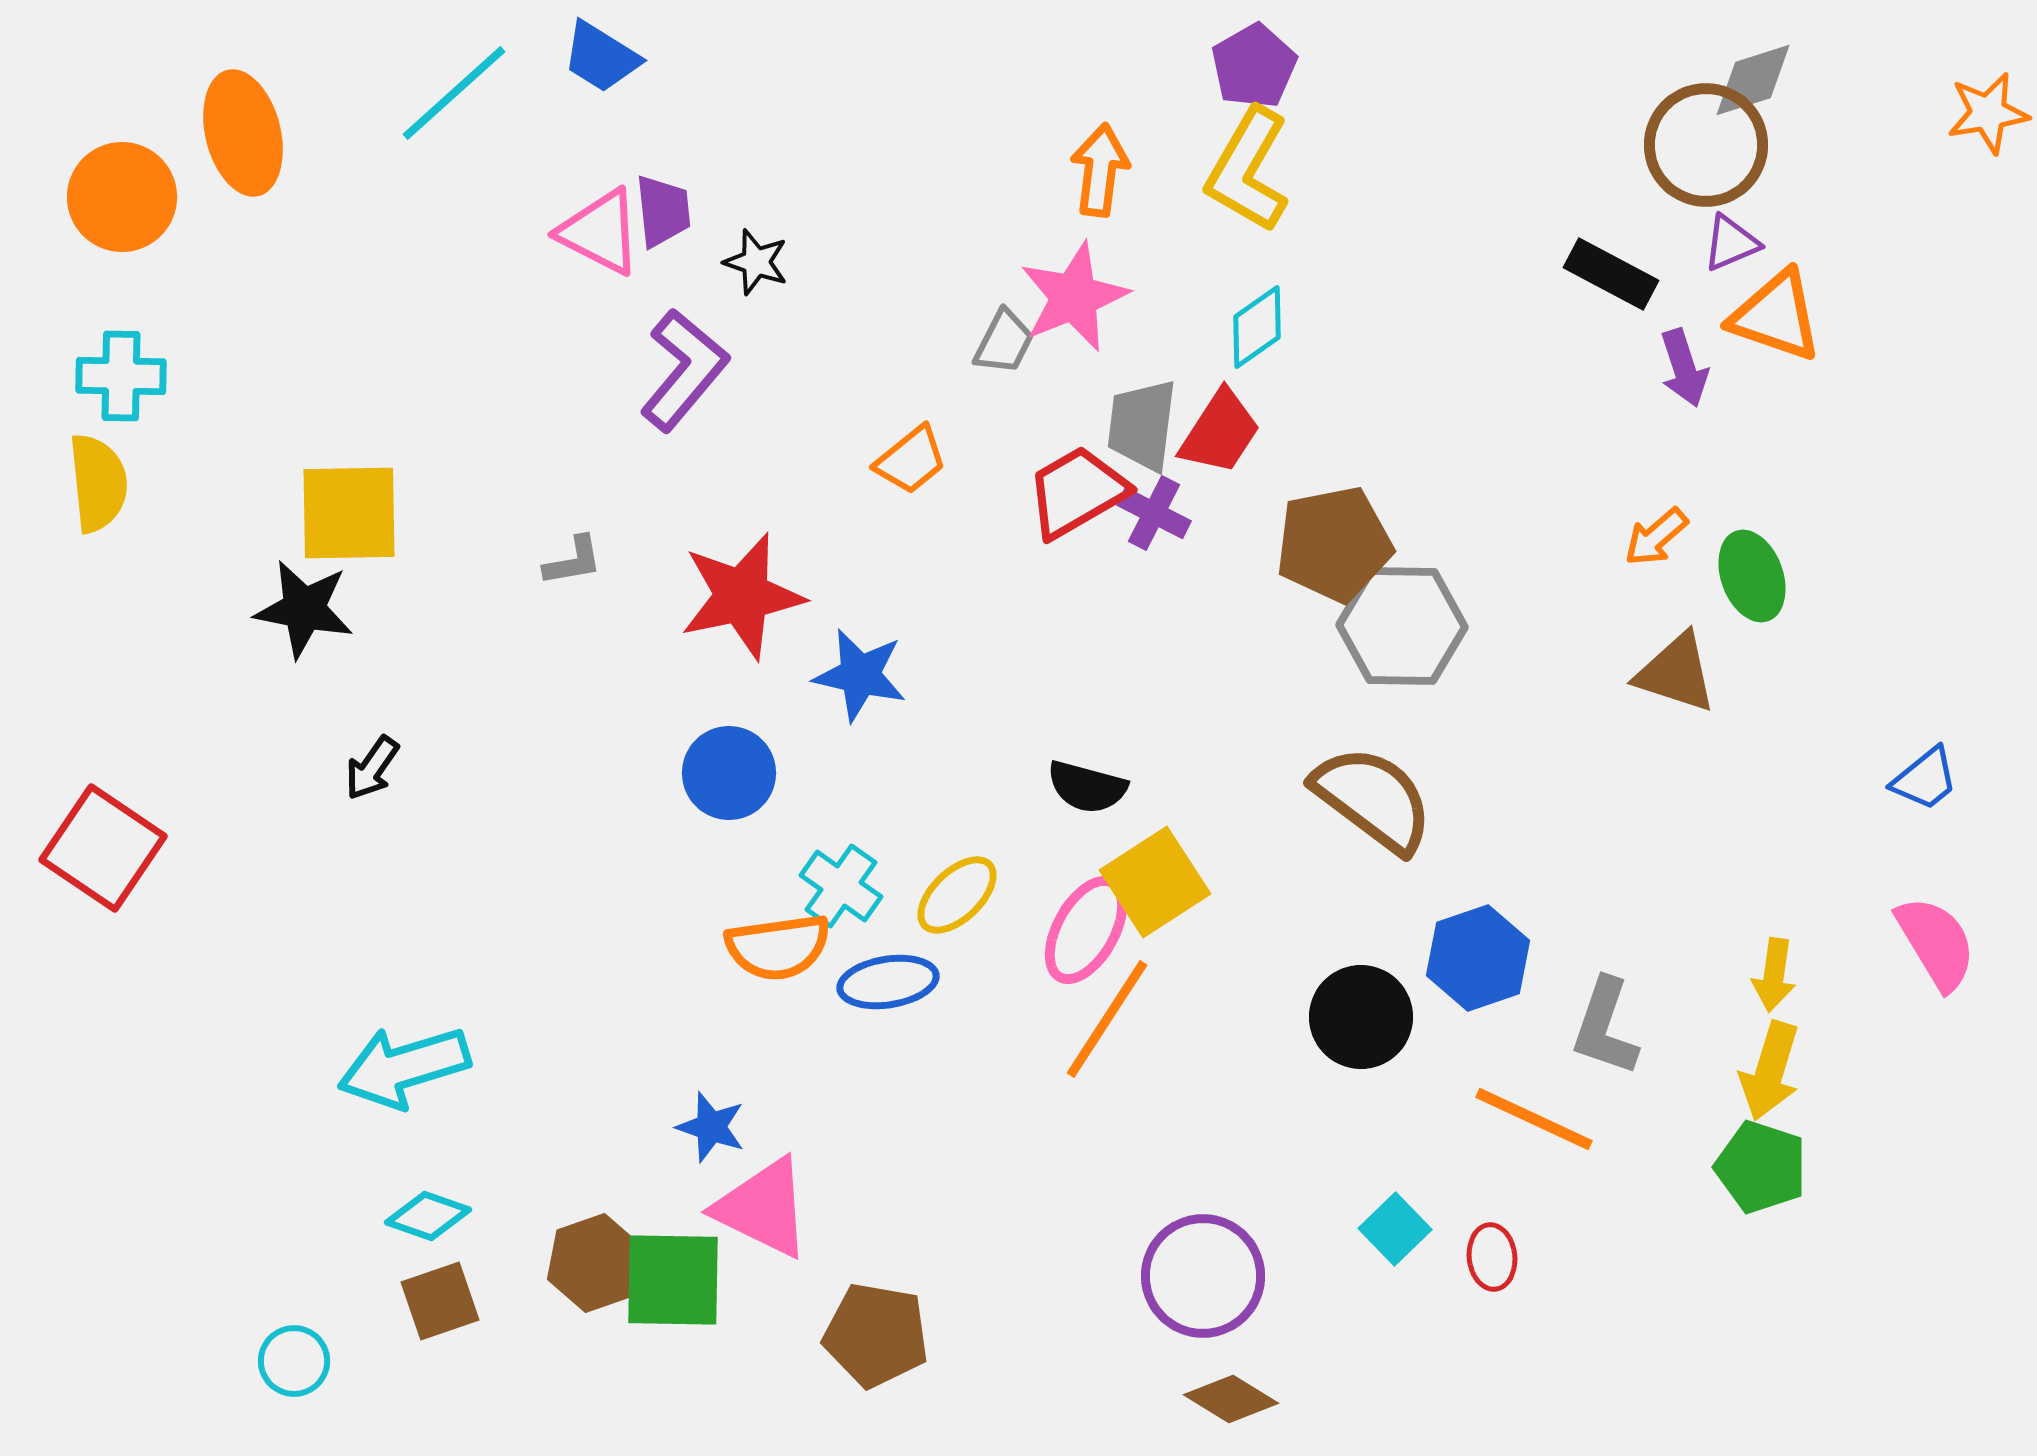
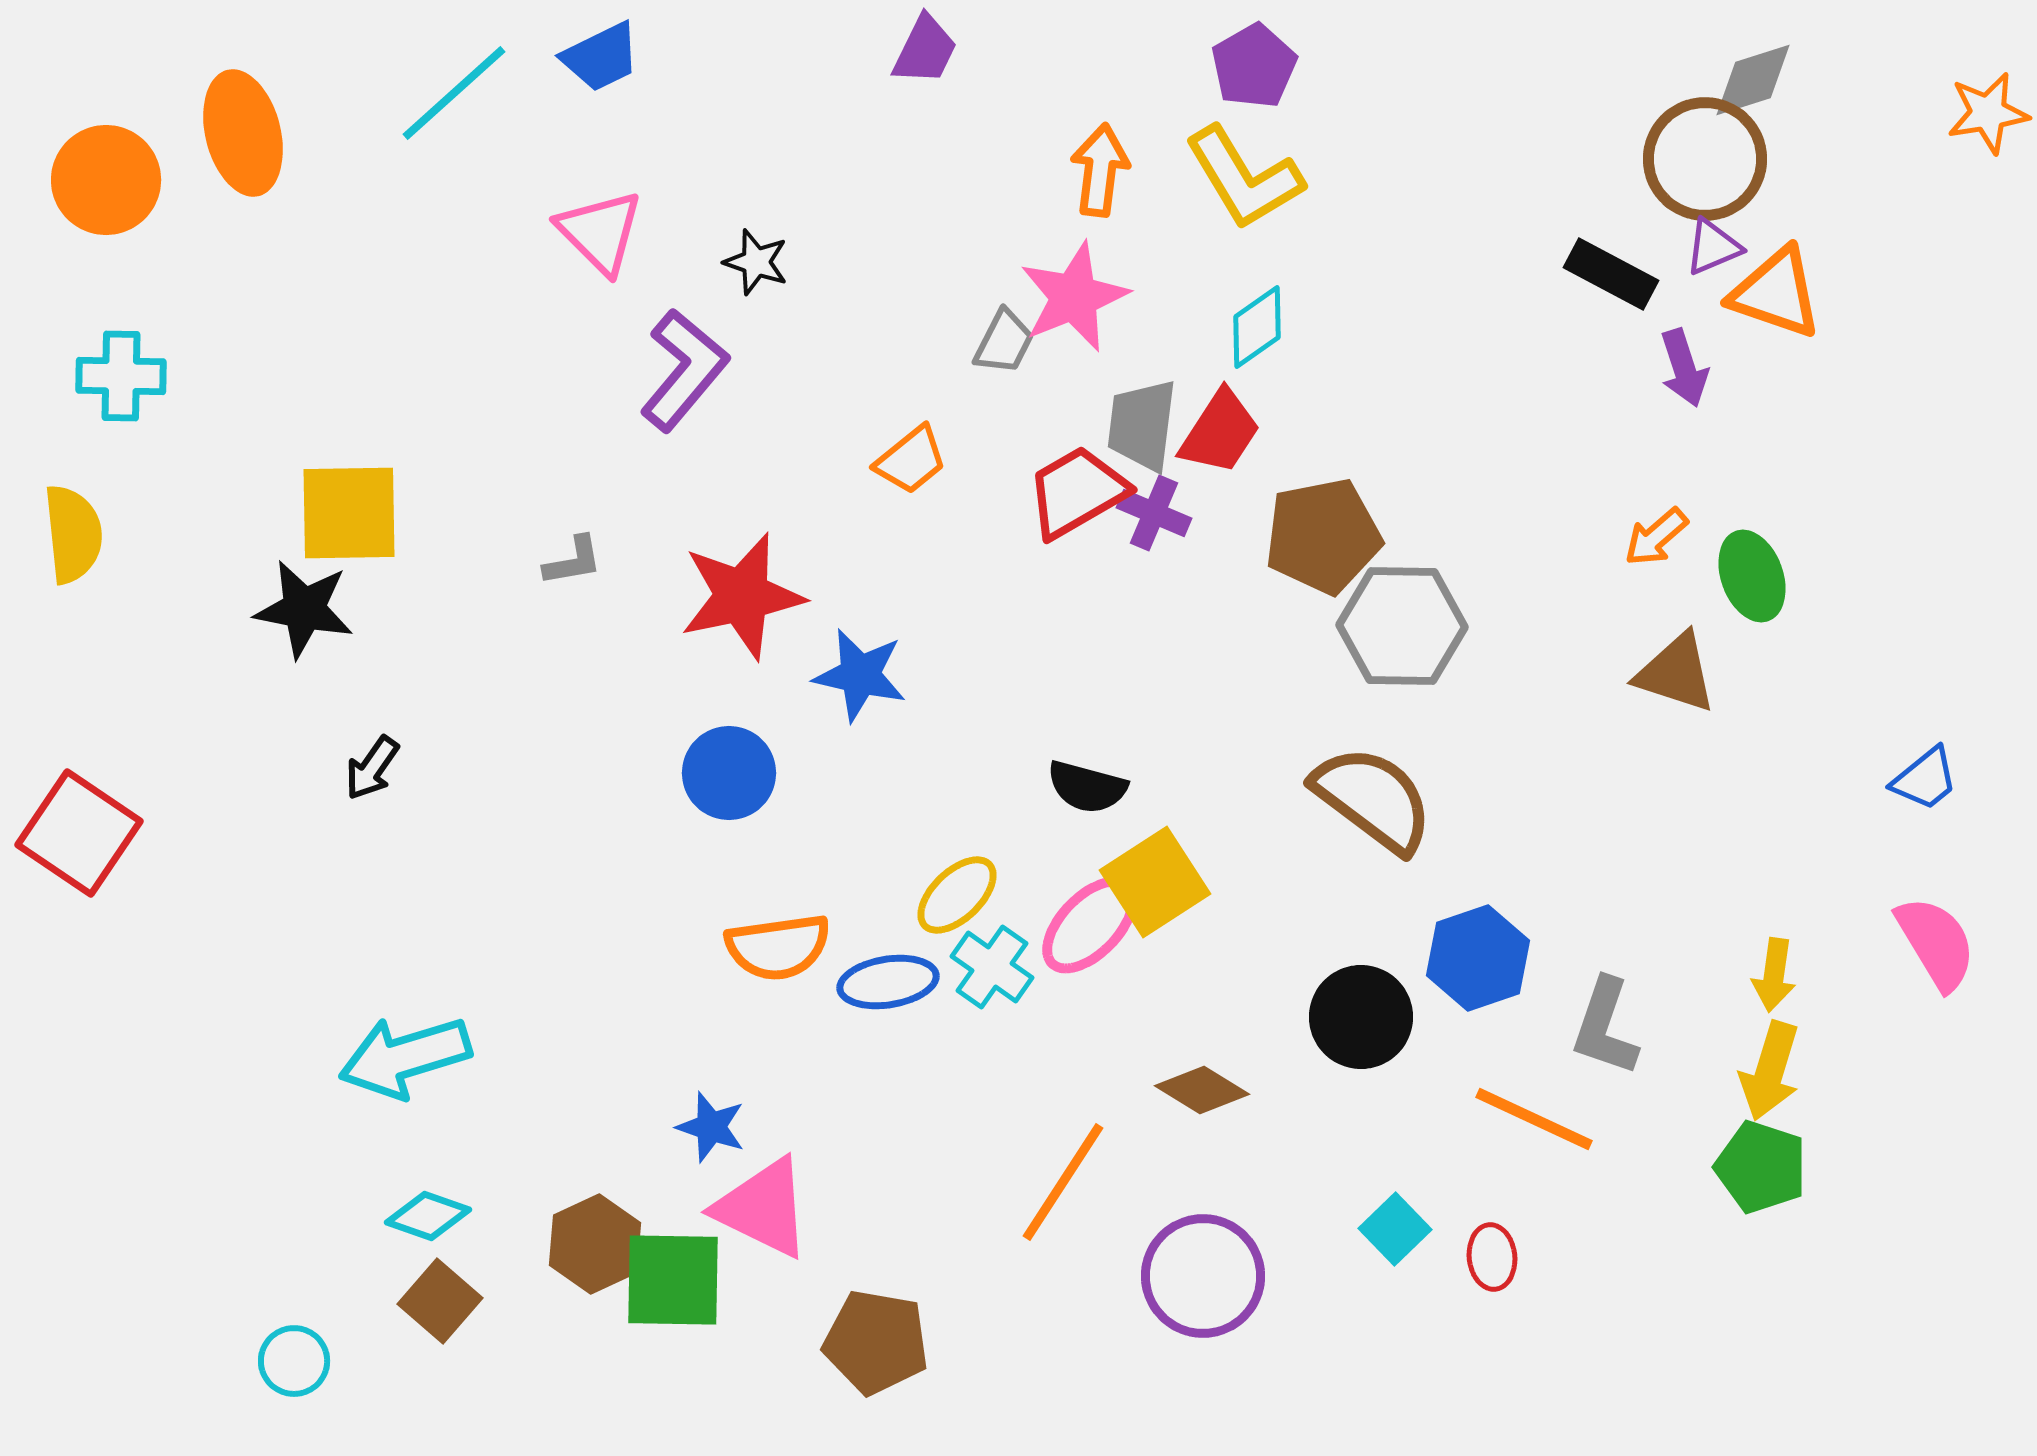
blue trapezoid at (601, 57): rotated 58 degrees counterclockwise
brown circle at (1706, 145): moved 1 px left, 14 px down
yellow L-shape at (1248, 170): moved 4 px left, 8 px down; rotated 61 degrees counterclockwise
orange circle at (122, 197): moved 16 px left, 17 px up
purple trapezoid at (663, 211): moved 262 px right, 161 px up; rotated 32 degrees clockwise
pink triangle at (600, 232): rotated 18 degrees clockwise
purple triangle at (1731, 243): moved 18 px left, 4 px down
orange triangle at (1776, 316): moved 23 px up
yellow semicircle at (98, 483): moved 25 px left, 51 px down
purple cross at (1154, 513): rotated 4 degrees counterclockwise
brown pentagon at (1334, 544): moved 11 px left, 8 px up
red square at (103, 848): moved 24 px left, 15 px up
cyan cross at (841, 886): moved 151 px right, 81 px down
pink ellipse at (1086, 930): moved 4 px right, 5 px up; rotated 15 degrees clockwise
orange line at (1107, 1019): moved 44 px left, 163 px down
cyan arrow at (404, 1067): moved 1 px right, 10 px up
brown hexagon at (595, 1263): moved 19 px up; rotated 6 degrees counterclockwise
brown square at (440, 1301): rotated 30 degrees counterclockwise
brown pentagon at (876, 1335): moved 7 px down
brown diamond at (1231, 1399): moved 29 px left, 309 px up
